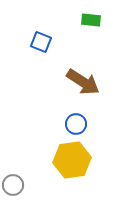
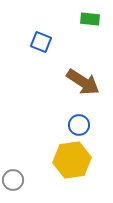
green rectangle: moved 1 px left, 1 px up
blue circle: moved 3 px right, 1 px down
gray circle: moved 5 px up
